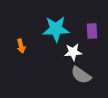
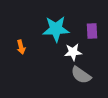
orange arrow: moved 1 px down
